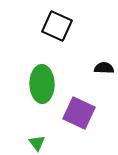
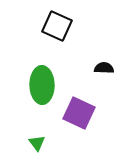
green ellipse: moved 1 px down
